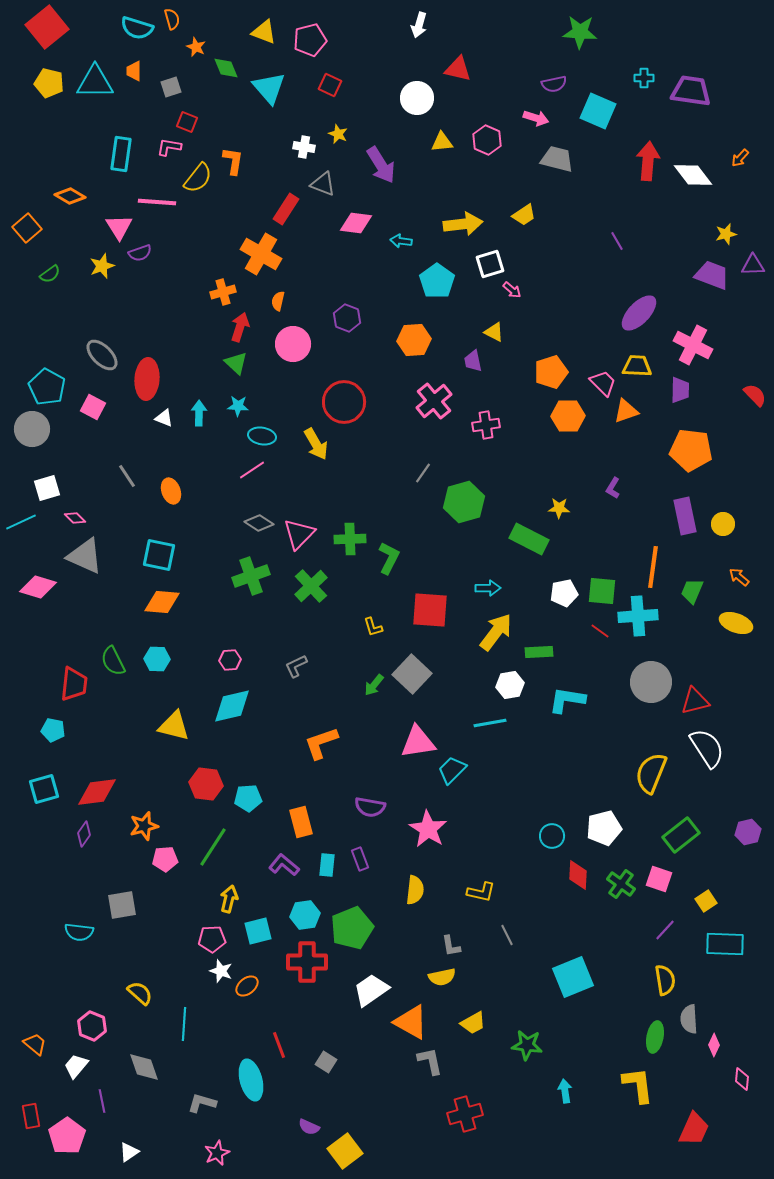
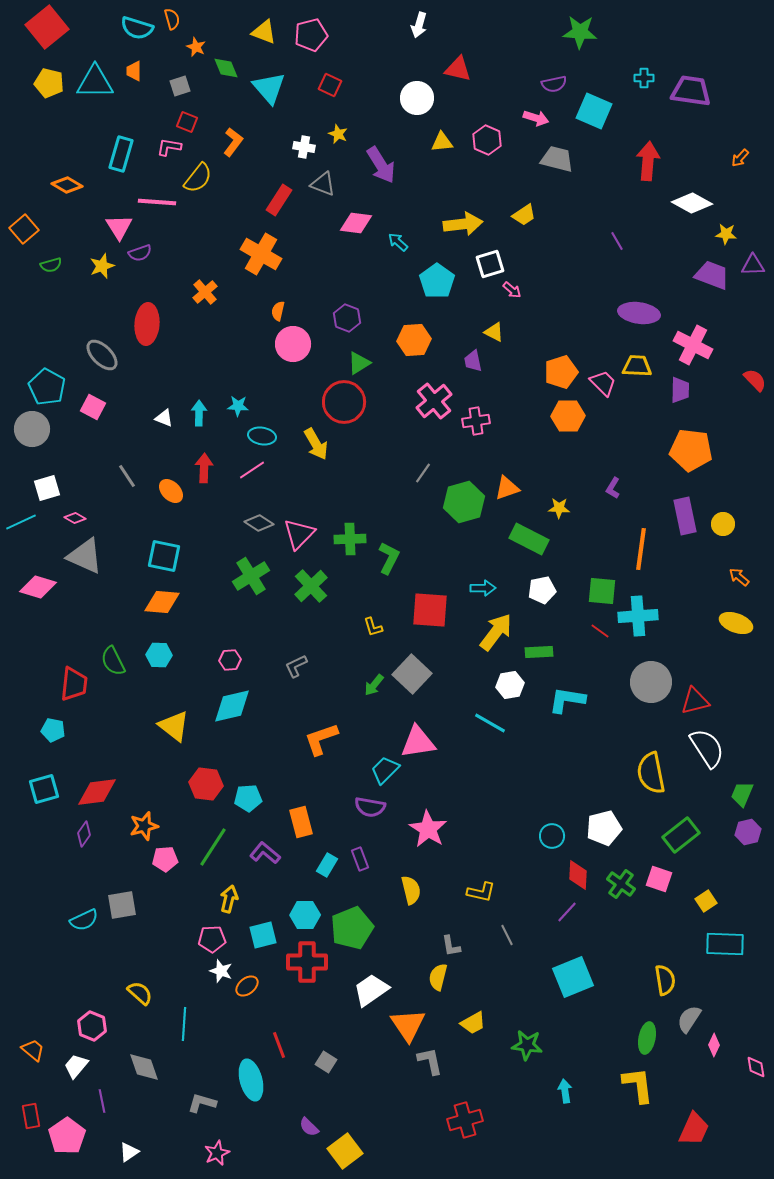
pink pentagon at (310, 40): moved 1 px right, 5 px up
gray square at (171, 87): moved 9 px right, 1 px up
cyan square at (598, 111): moved 4 px left
cyan rectangle at (121, 154): rotated 8 degrees clockwise
orange L-shape at (233, 161): moved 19 px up; rotated 28 degrees clockwise
white diamond at (693, 175): moved 1 px left, 28 px down; rotated 24 degrees counterclockwise
orange diamond at (70, 196): moved 3 px left, 11 px up
red rectangle at (286, 209): moved 7 px left, 9 px up
orange square at (27, 228): moved 3 px left, 1 px down
yellow star at (726, 234): rotated 20 degrees clockwise
cyan arrow at (401, 241): moved 3 px left, 1 px down; rotated 35 degrees clockwise
green semicircle at (50, 274): moved 1 px right, 9 px up; rotated 20 degrees clockwise
orange cross at (223, 292): moved 18 px left; rotated 25 degrees counterclockwise
orange semicircle at (278, 301): moved 10 px down
purple ellipse at (639, 313): rotated 54 degrees clockwise
red arrow at (240, 327): moved 36 px left, 141 px down; rotated 16 degrees counterclockwise
green triangle at (236, 363): moved 123 px right; rotated 45 degrees clockwise
orange pentagon at (551, 372): moved 10 px right
red ellipse at (147, 379): moved 55 px up
red semicircle at (755, 395): moved 15 px up
orange triangle at (626, 411): moved 119 px left, 77 px down
pink cross at (486, 425): moved 10 px left, 4 px up
orange ellipse at (171, 491): rotated 25 degrees counterclockwise
pink diamond at (75, 518): rotated 15 degrees counterclockwise
cyan square at (159, 555): moved 5 px right, 1 px down
orange line at (653, 567): moved 12 px left, 18 px up
green cross at (251, 576): rotated 12 degrees counterclockwise
cyan arrow at (488, 588): moved 5 px left
green trapezoid at (692, 591): moved 50 px right, 203 px down
white pentagon at (564, 593): moved 22 px left, 3 px up
cyan hexagon at (157, 659): moved 2 px right, 4 px up
cyan line at (490, 723): rotated 40 degrees clockwise
yellow triangle at (174, 726): rotated 24 degrees clockwise
orange L-shape at (321, 743): moved 4 px up
cyan trapezoid at (452, 770): moved 67 px left
yellow semicircle at (651, 773): rotated 33 degrees counterclockwise
purple L-shape at (284, 865): moved 19 px left, 12 px up
cyan rectangle at (327, 865): rotated 25 degrees clockwise
yellow semicircle at (415, 890): moved 4 px left; rotated 20 degrees counterclockwise
cyan hexagon at (305, 915): rotated 8 degrees clockwise
purple line at (665, 930): moved 98 px left, 18 px up
cyan square at (258, 931): moved 5 px right, 4 px down
cyan semicircle at (79, 932): moved 5 px right, 12 px up; rotated 32 degrees counterclockwise
yellow semicircle at (442, 977): moved 4 px left; rotated 116 degrees clockwise
gray semicircle at (689, 1019): rotated 36 degrees clockwise
orange triangle at (411, 1022): moved 3 px left, 3 px down; rotated 27 degrees clockwise
green ellipse at (655, 1037): moved 8 px left, 1 px down
orange trapezoid at (35, 1044): moved 2 px left, 6 px down
pink diamond at (742, 1079): moved 14 px right, 12 px up; rotated 15 degrees counterclockwise
red cross at (465, 1114): moved 6 px down
purple semicircle at (309, 1127): rotated 20 degrees clockwise
